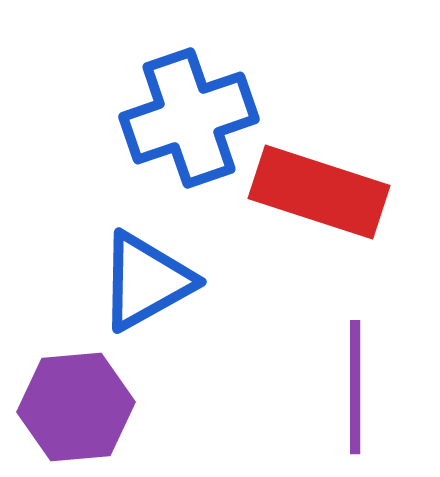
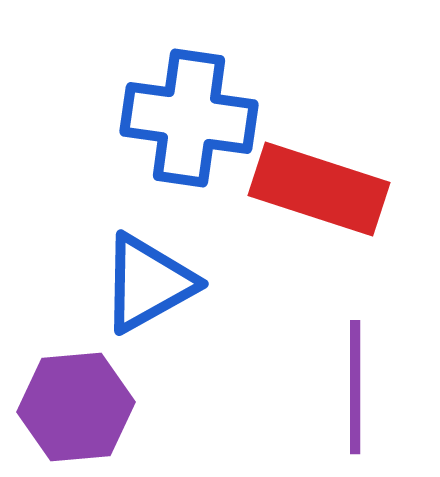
blue cross: rotated 27 degrees clockwise
red rectangle: moved 3 px up
blue triangle: moved 2 px right, 2 px down
